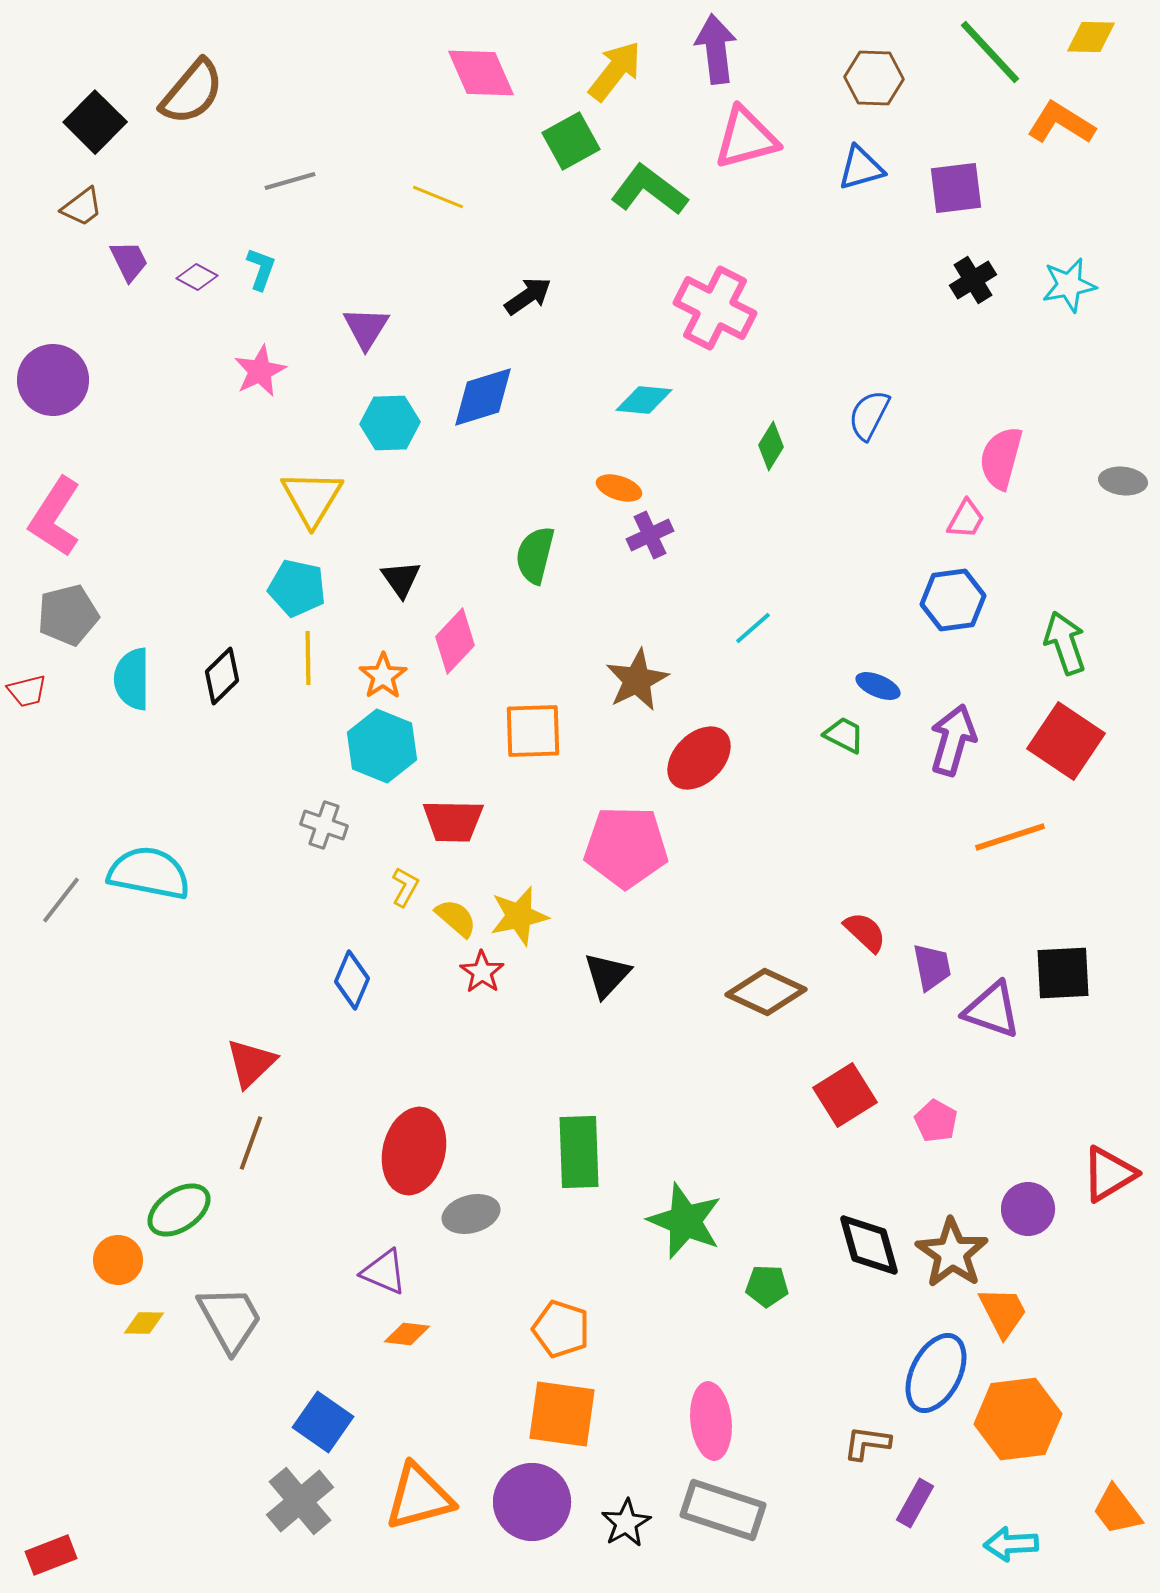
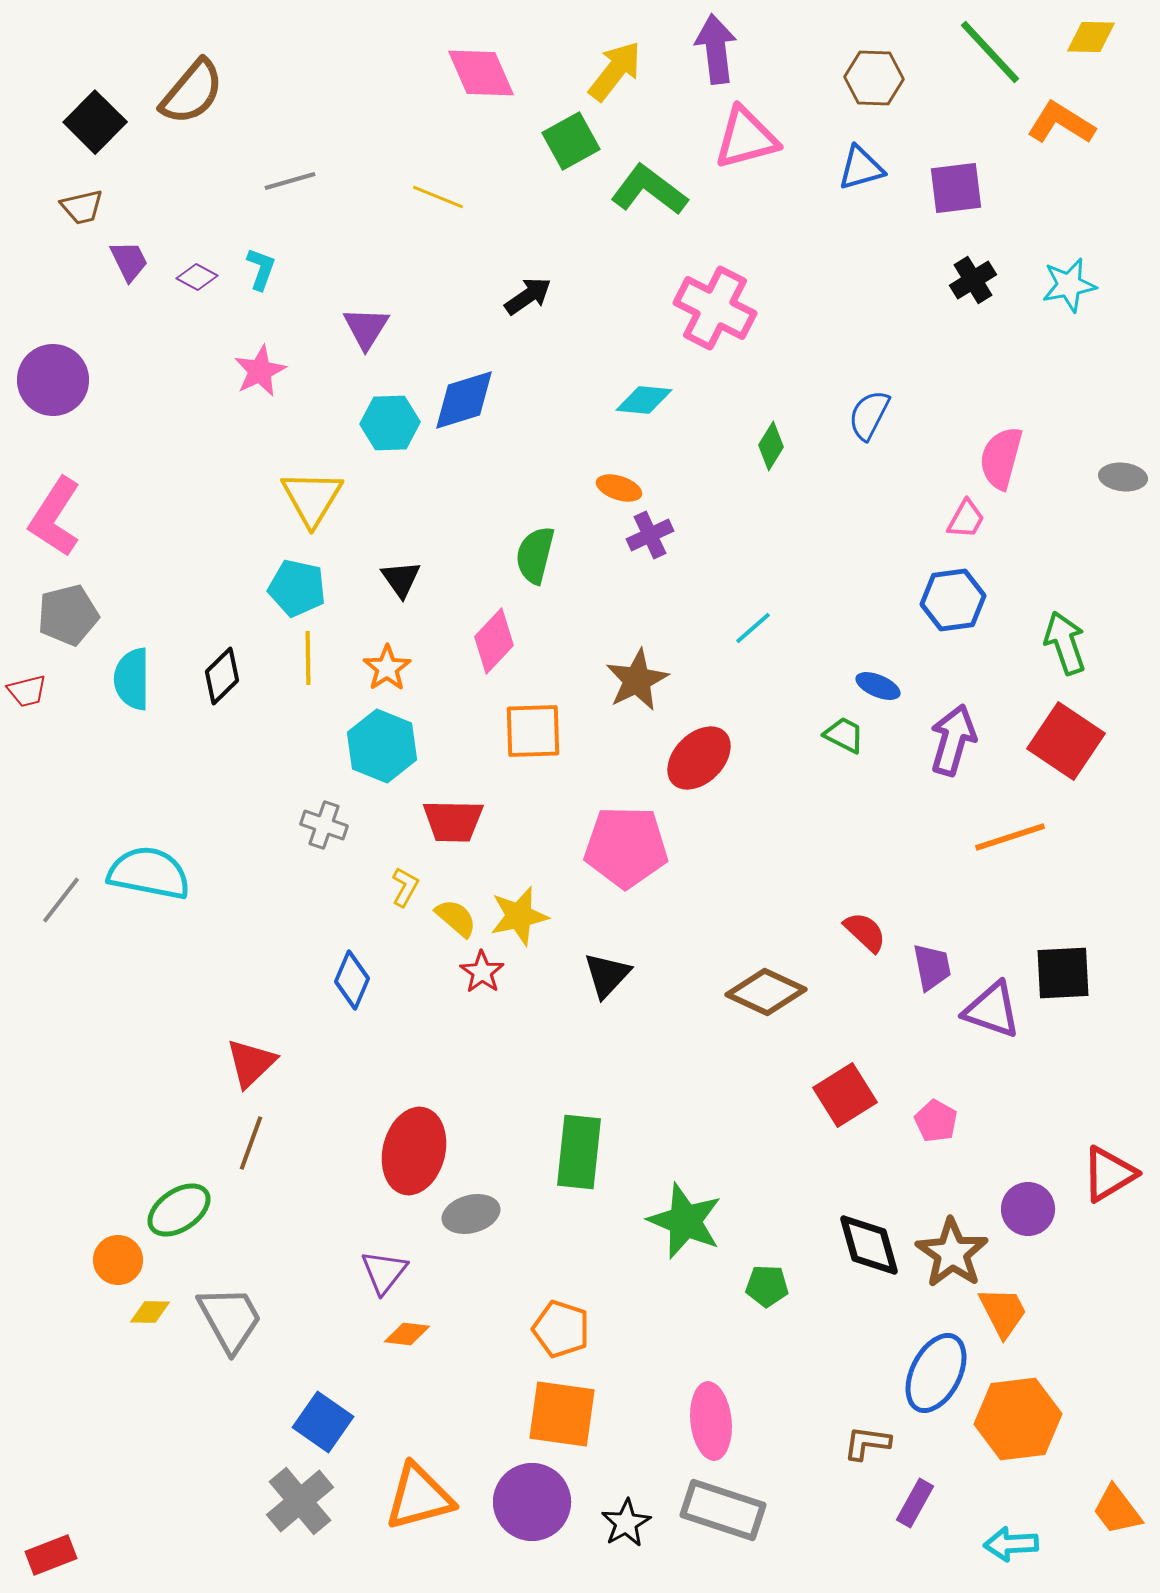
brown trapezoid at (82, 207): rotated 24 degrees clockwise
blue diamond at (483, 397): moved 19 px left, 3 px down
gray ellipse at (1123, 481): moved 4 px up
pink diamond at (455, 641): moved 39 px right
orange star at (383, 676): moved 4 px right, 8 px up
green rectangle at (579, 1152): rotated 8 degrees clockwise
purple triangle at (384, 1272): rotated 45 degrees clockwise
yellow diamond at (144, 1323): moved 6 px right, 11 px up
